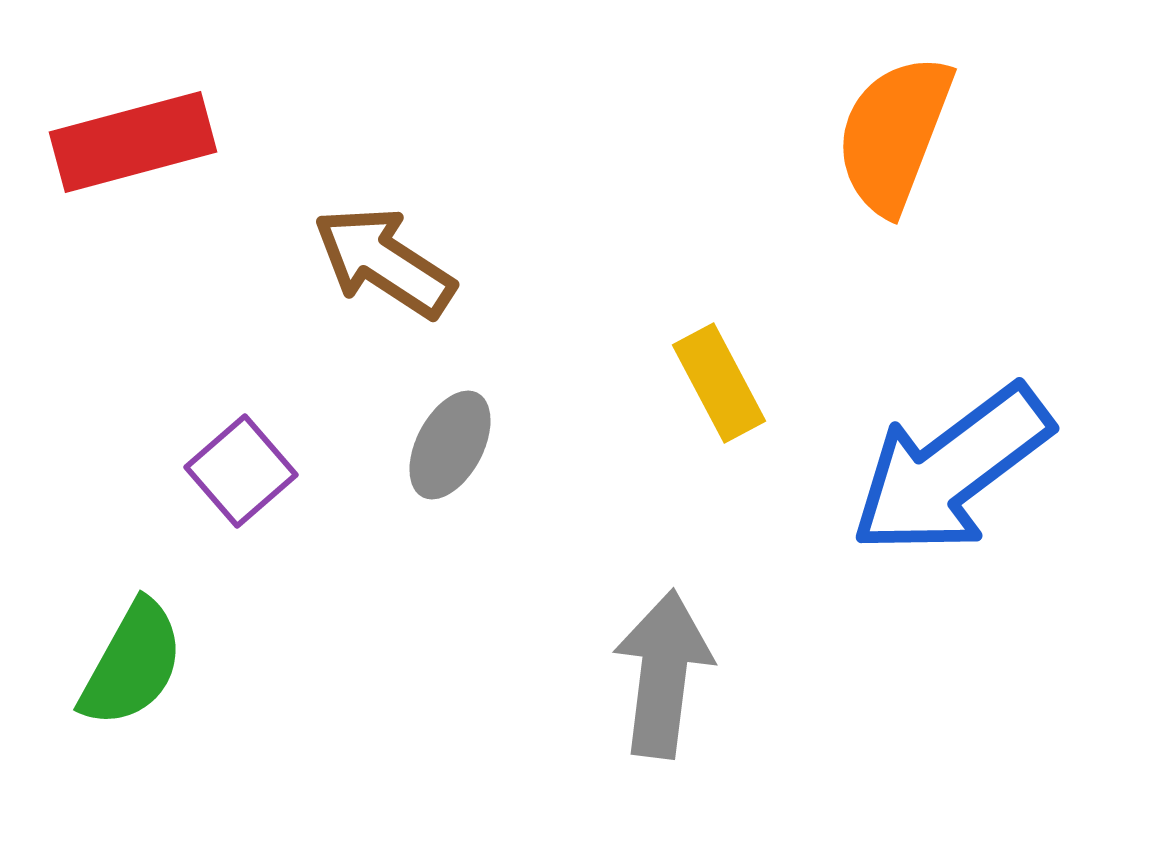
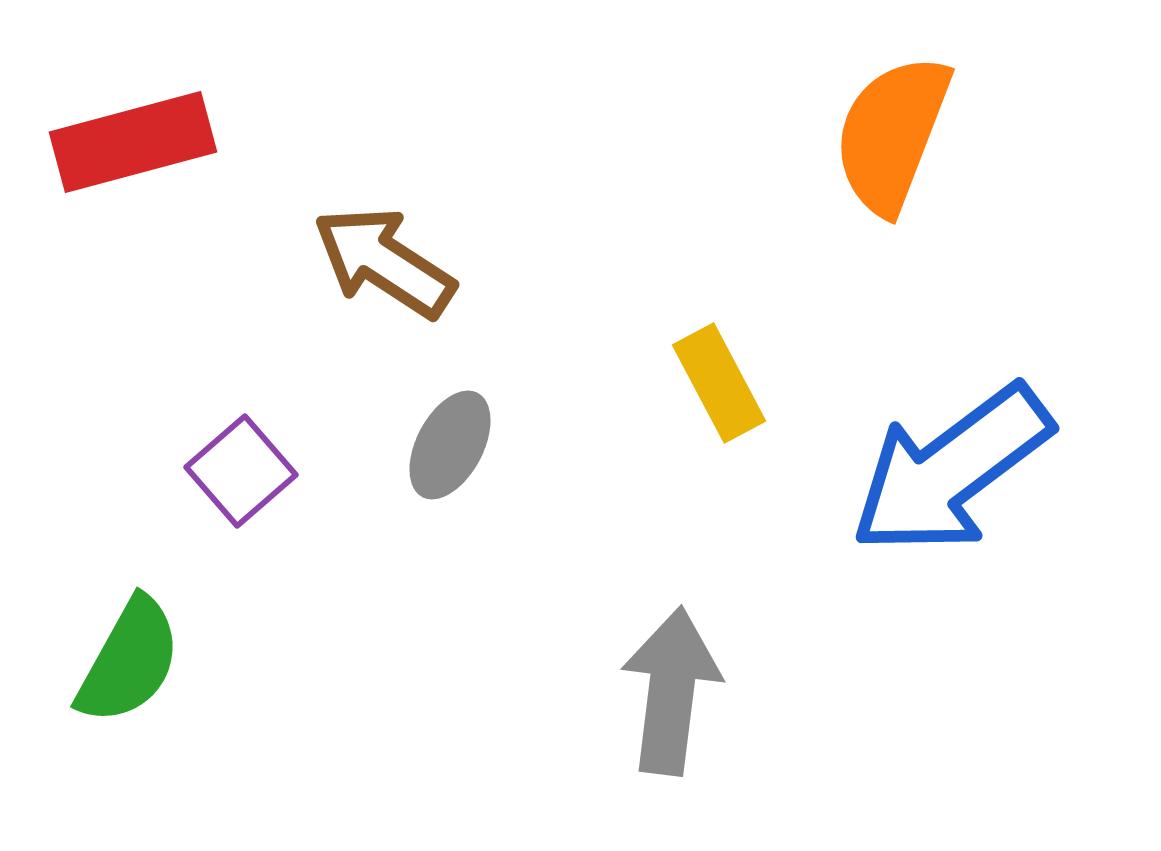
orange semicircle: moved 2 px left
green semicircle: moved 3 px left, 3 px up
gray arrow: moved 8 px right, 17 px down
